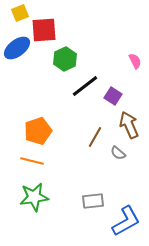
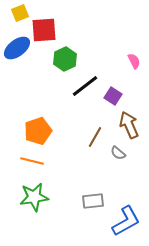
pink semicircle: moved 1 px left
